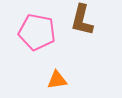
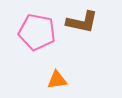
brown L-shape: moved 2 px down; rotated 92 degrees counterclockwise
